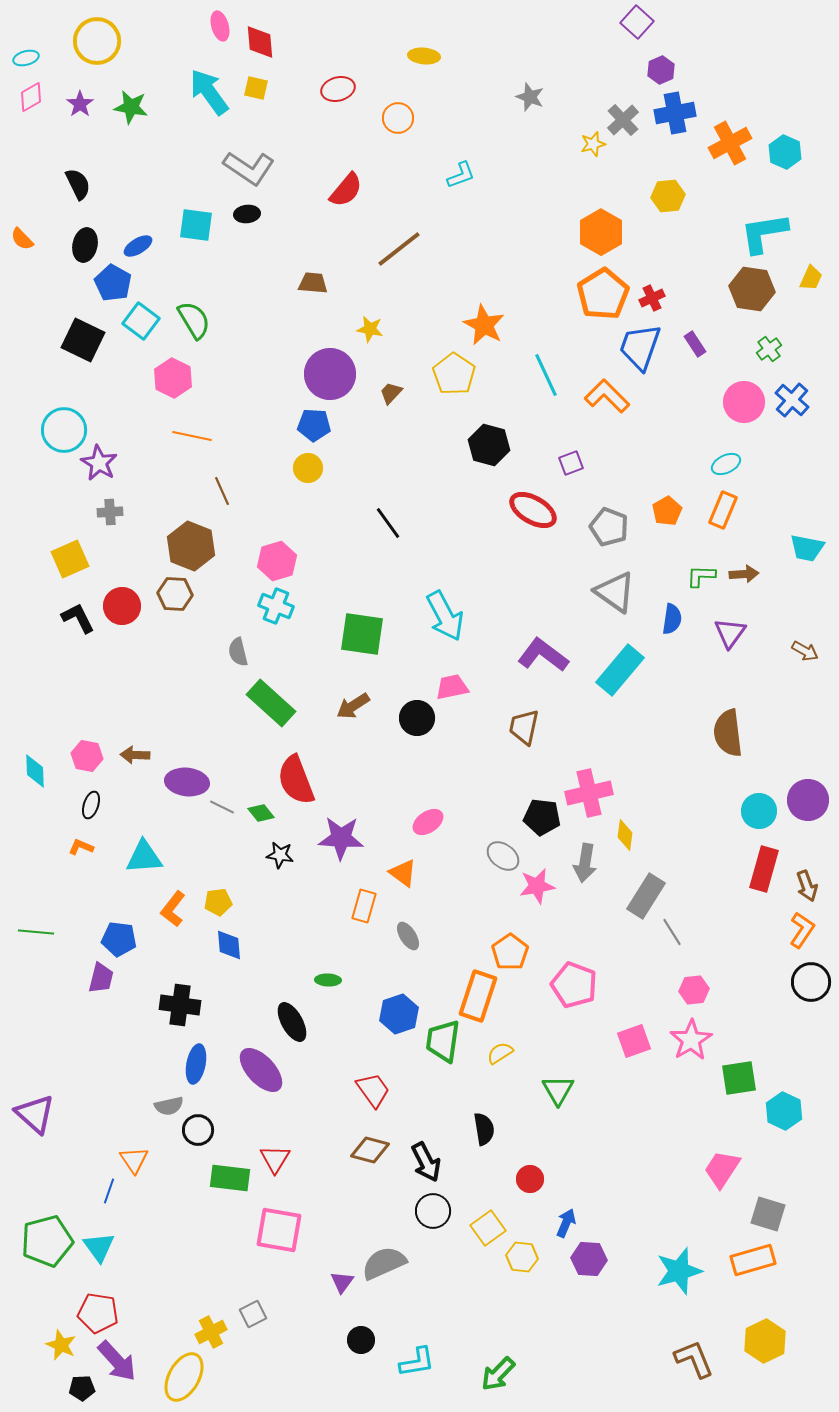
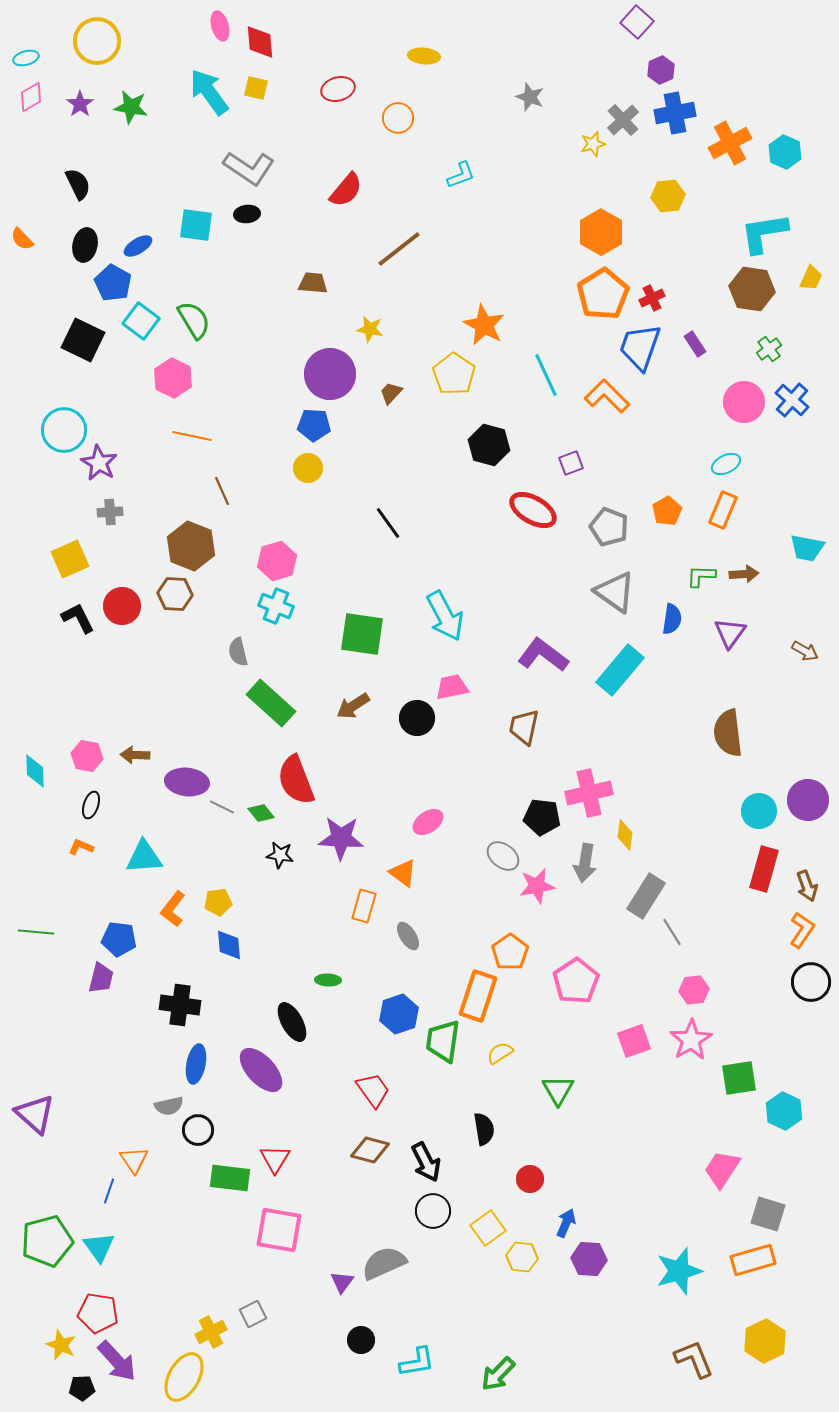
pink pentagon at (574, 985): moved 2 px right, 4 px up; rotated 18 degrees clockwise
